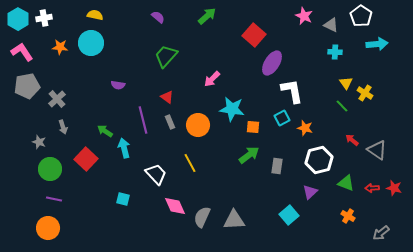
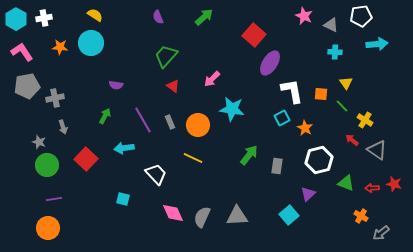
yellow semicircle at (95, 15): rotated 21 degrees clockwise
green arrow at (207, 16): moved 3 px left, 1 px down
white pentagon at (361, 16): rotated 30 degrees clockwise
purple semicircle at (158, 17): rotated 152 degrees counterclockwise
cyan hexagon at (18, 19): moved 2 px left
purple ellipse at (272, 63): moved 2 px left
purple semicircle at (118, 85): moved 2 px left
yellow cross at (365, 93): moved 27 px down
red triangle at (167, 97): moved 6 px right, 11 px up
gray cross at (57, 99): moved 2 px left, 1 px up; rotated 30 degrees clockwise
purple line at (143, 120): rotated 16 degrees counterclockwise
orange square at (253, 127): moved 68 px right, 33 px up
orange star at (305, 128): rotated 14 degrees clockwise
green arrow at (105, 131): moved 15 px up; rotated 84 degrees clockwise
cyan arrow at (124, 148): rotated 84 degrees counterclockwise
green arrow at (249, 155): rotated 15 degrees counterclockwise
yellow line at (190, 163): moved 3 px right, 5 px up; rotated 36 degrees counterclockwise
green circle at (50, 169): moved 3 px left, 4 px up
red star at (394, 188): moved 4 px up
purple triangle at (310, 192): moved 2 px left, 2 px down
purple line at (54, 199): rotated 21 degrees counterclockwise
pink diamond at (175, 206): moved 2 px left, 7 px down
orange cross at (348, 216): moved 13 px right
gray triangle at (234, 220): moved 3 px right, 4 px up
